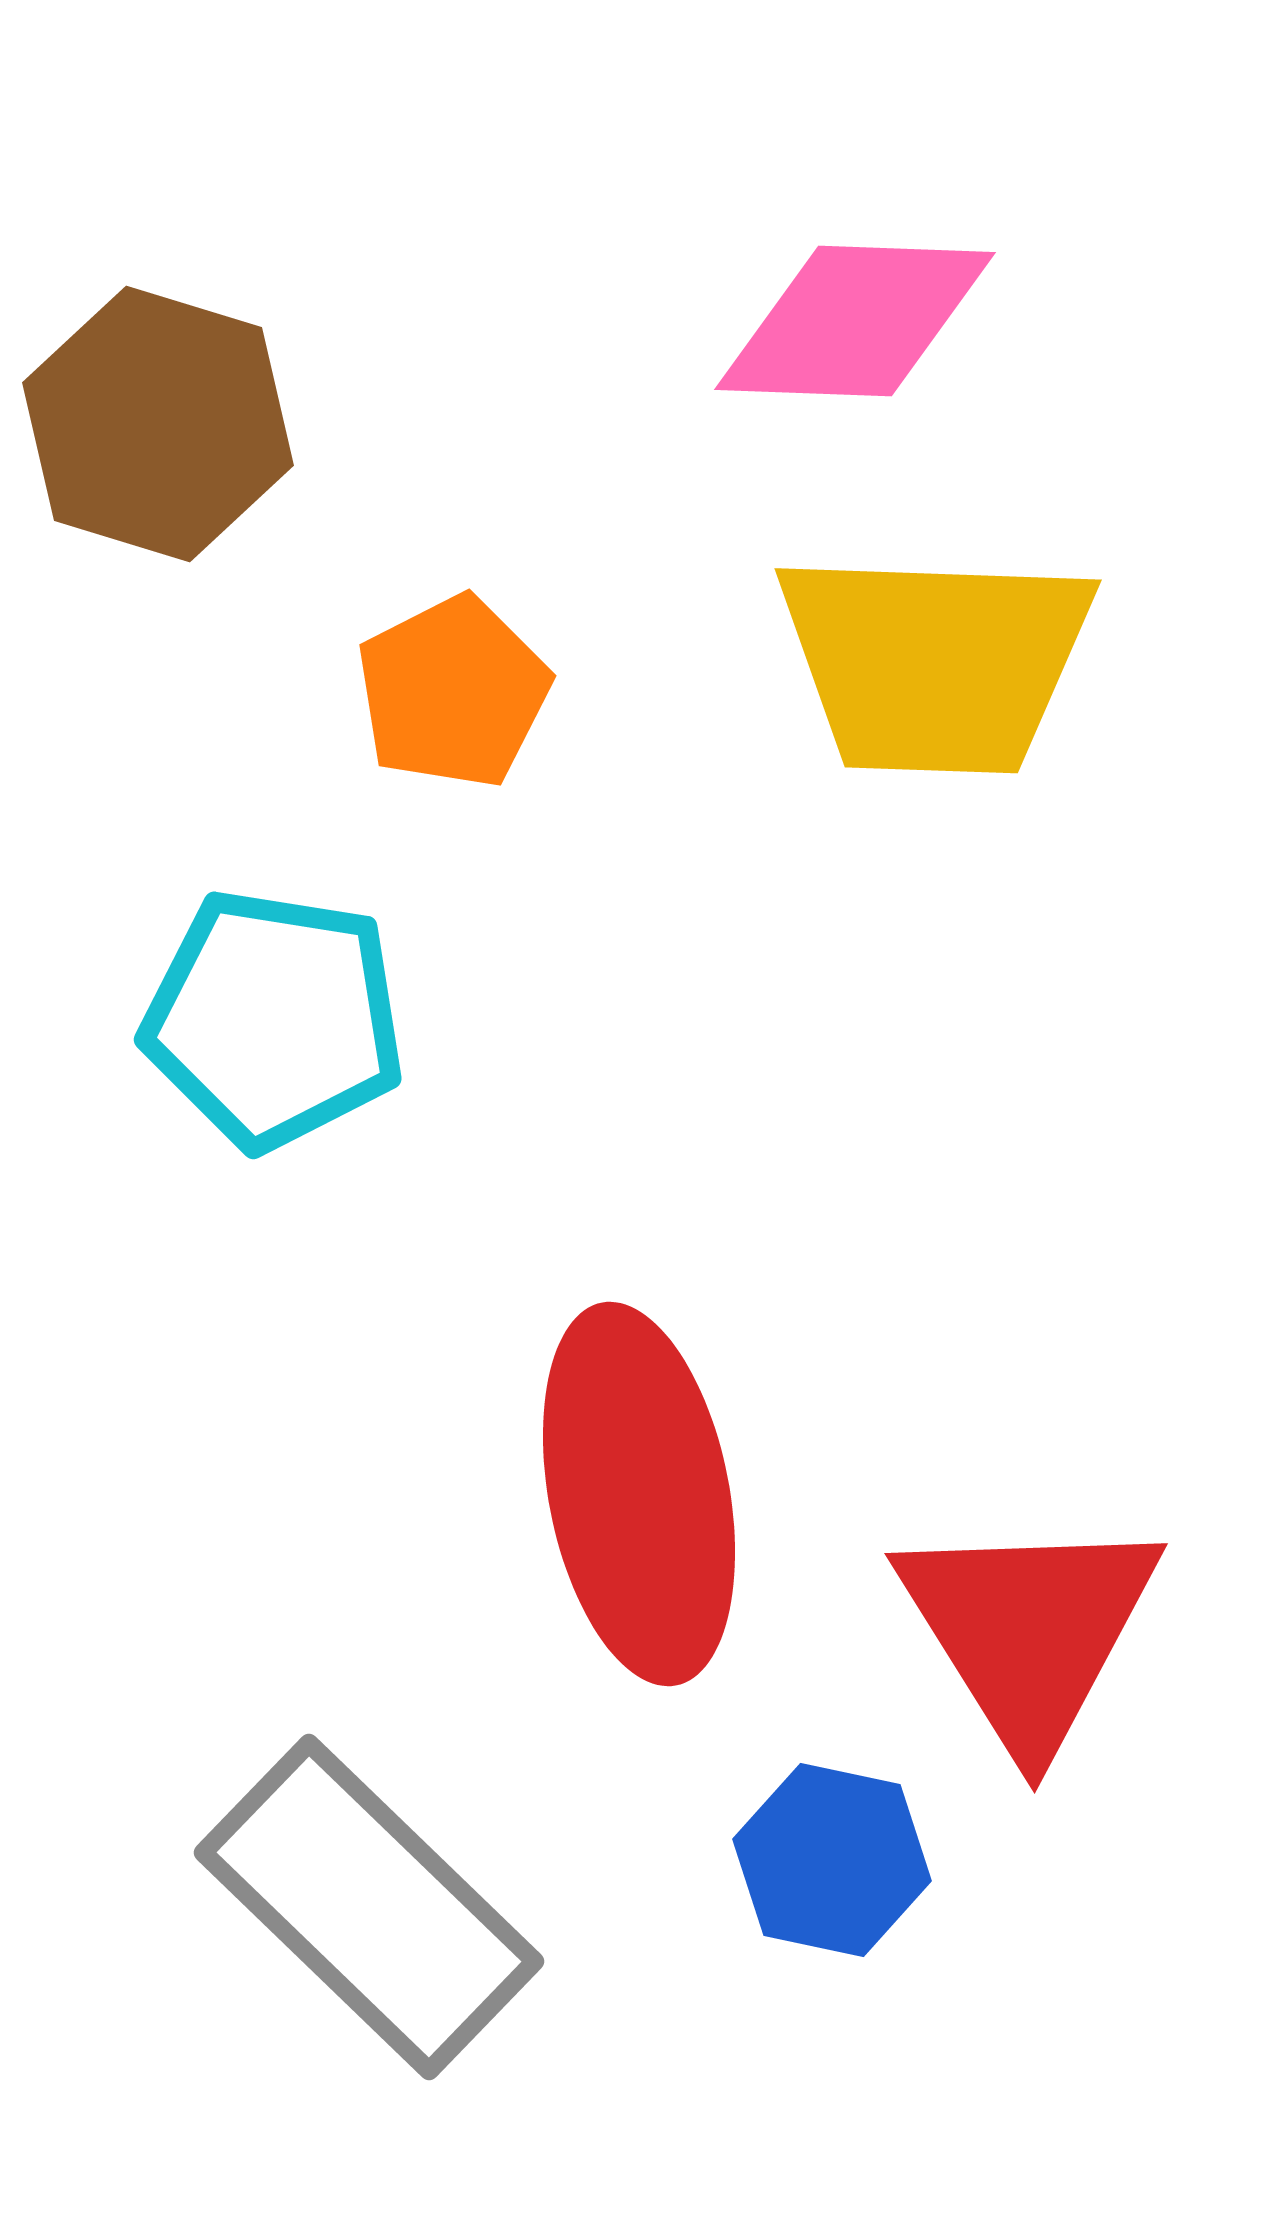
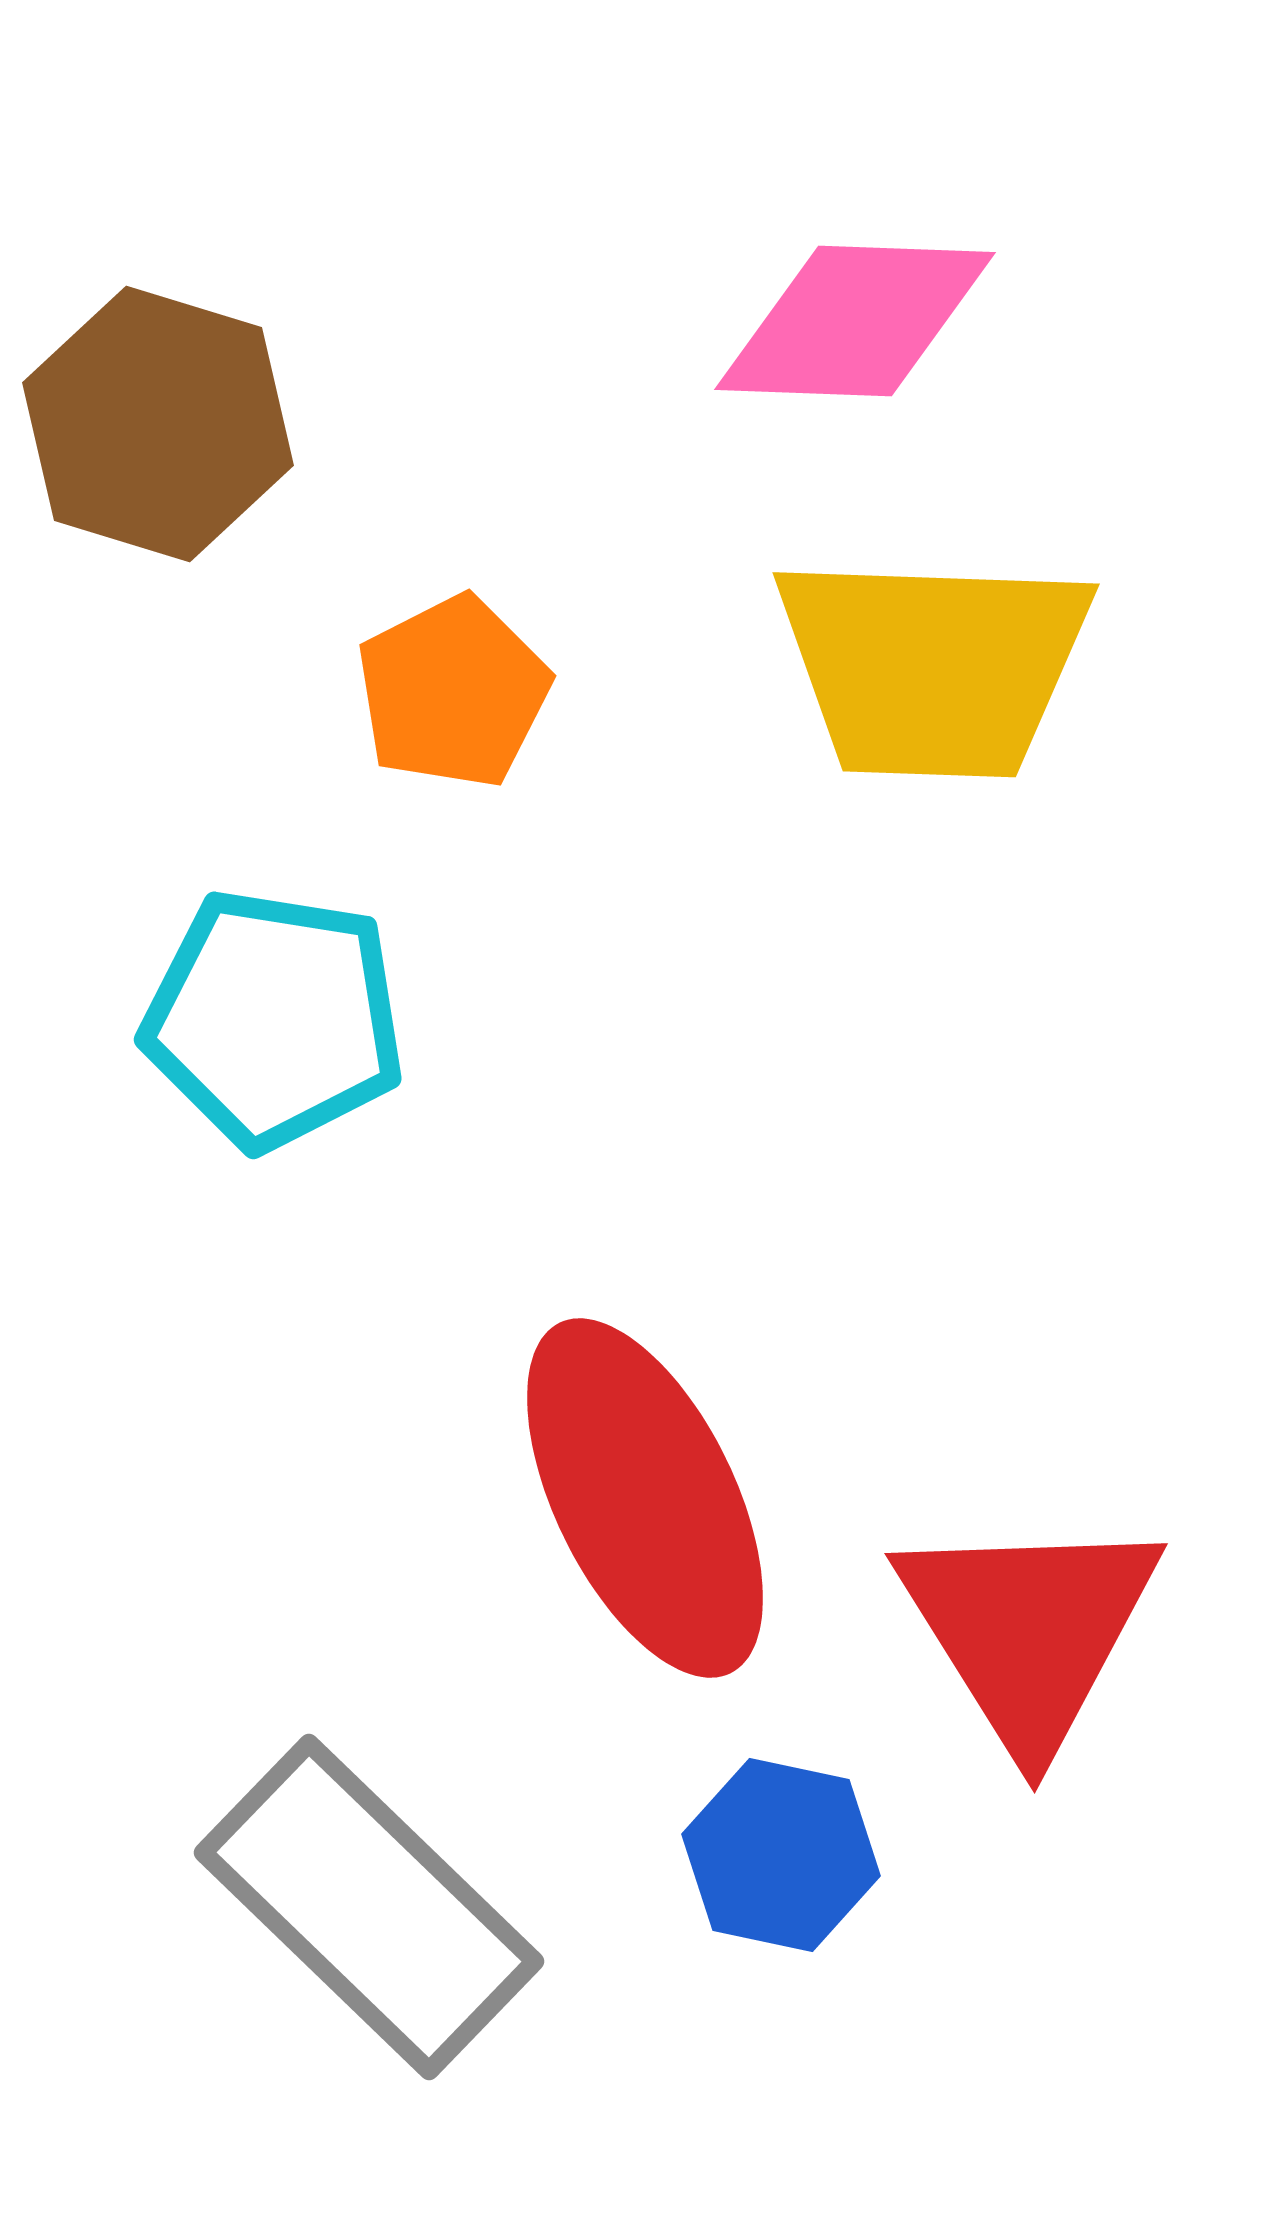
yellow trapezoid: moved 2 px left, 4 px down
red ellipse: moved 6 px right, 4 px down; rotated 15 degrees counterclockwise
blue hexagon: moved 51 px left, 5 px up
